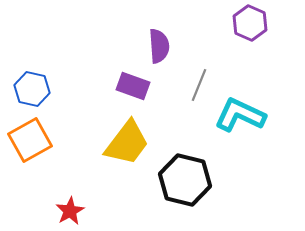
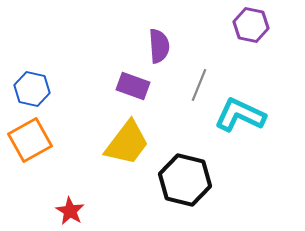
purple hexagon: moved 1 px right, 2 px down; rotated 12 degrees counterclockwise
red star: rotated 12 degrees counterclockwise
